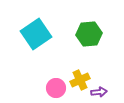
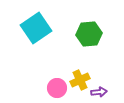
cyan square: moved 6 px up
pink circle: moved 1 px right
